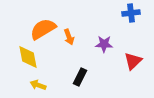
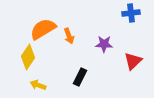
orange arrow: moved 1 px up
yellow diamond: rotated 45 degrees clockwise
